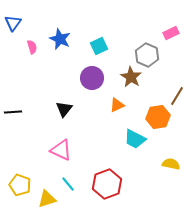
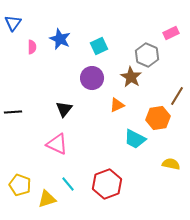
pink semicircle: rotated 16 degrees clockwise
orange hexagon: moved 1 px down
pink triangle: moved 4 px left, 6 px up
